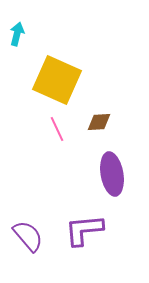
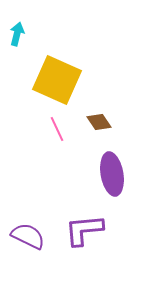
brown diamond: rotated 60 degrees clockwise
purple semicircle: rotated 24 degrees counterclockwise
